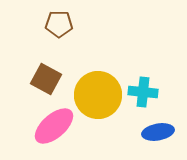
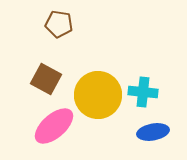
brown pentagon: rotated 8 degrees clockwise
blue ellipse: moved 5 px left
